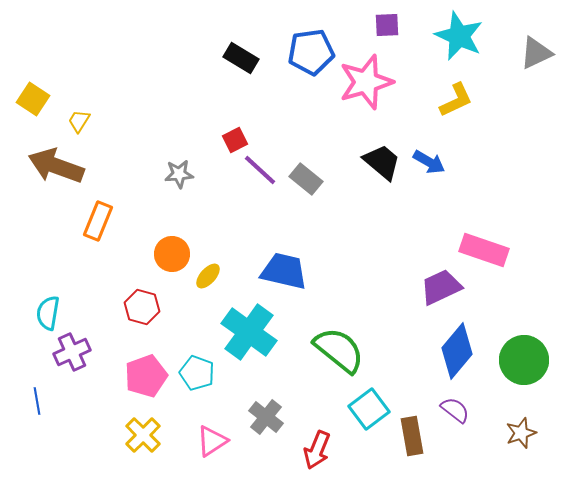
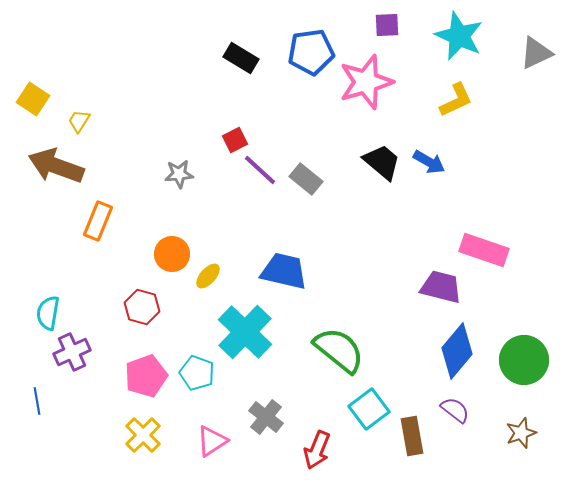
purple trapezoid: rotated 39 degrees clockwise
cyan cross: moved 4 px left; rotated 8 degrees clockwise
